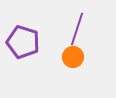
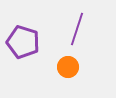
orange circle: moved 5 px left, 10 px down
